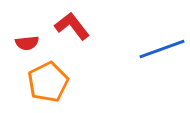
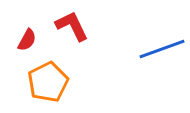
red L-shape: rotated 12 degrees clockwise
red semicircle: moved 3 px up; rotated 55 degrees counterclockwise
